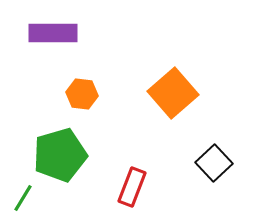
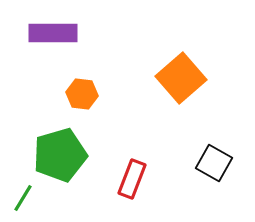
orange square: moved 8 px right, 15 px up
black square: rotated 18 degrees counterclockwise
red rectangle: moved 8 px up
